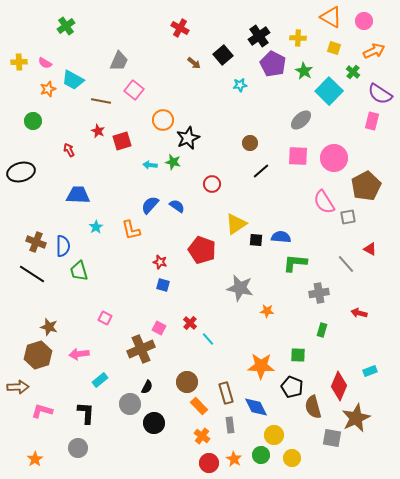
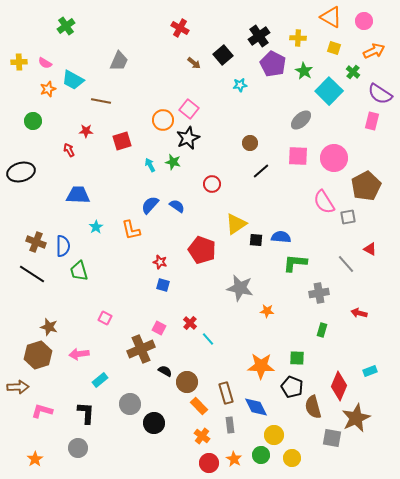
pink square at (134, 90): moved 55 px right, 19 px down
red star at (98, 131): moved 12 px left; rotated 24 degrees counterclockwise
cyan arrow at (150, 165): rotated 56 degrees clockwise
green square at (298, 355): moved 1 px left, 3 px down
black semicircle at (147, 387): moved 18 px right, 16 px up; rotated 88 degrees counterclockwise
